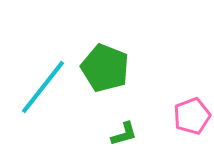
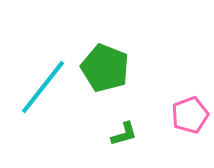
pink pentagon: moved 2 px left, 1 px up
